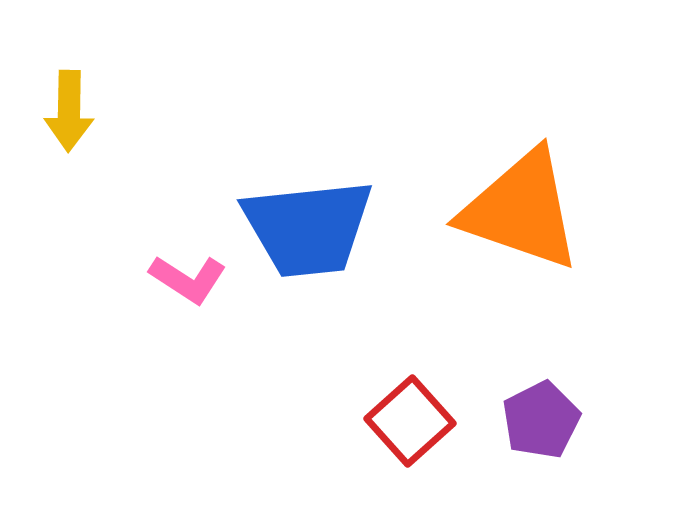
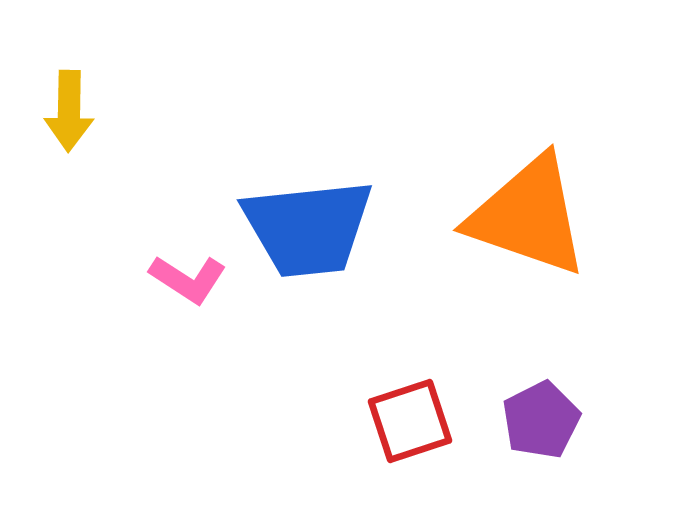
orange triangle: moved 7 px right, 6 px down
red square: rotated 24 degrees clockwise
